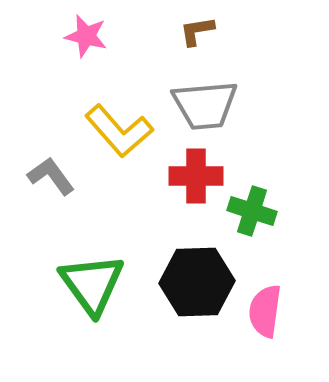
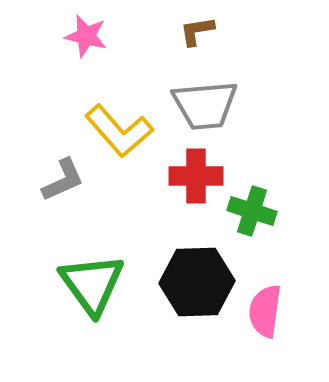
gray L-shape: moved 12 px right, 4 px down; rotated 102 degrees clockwise
